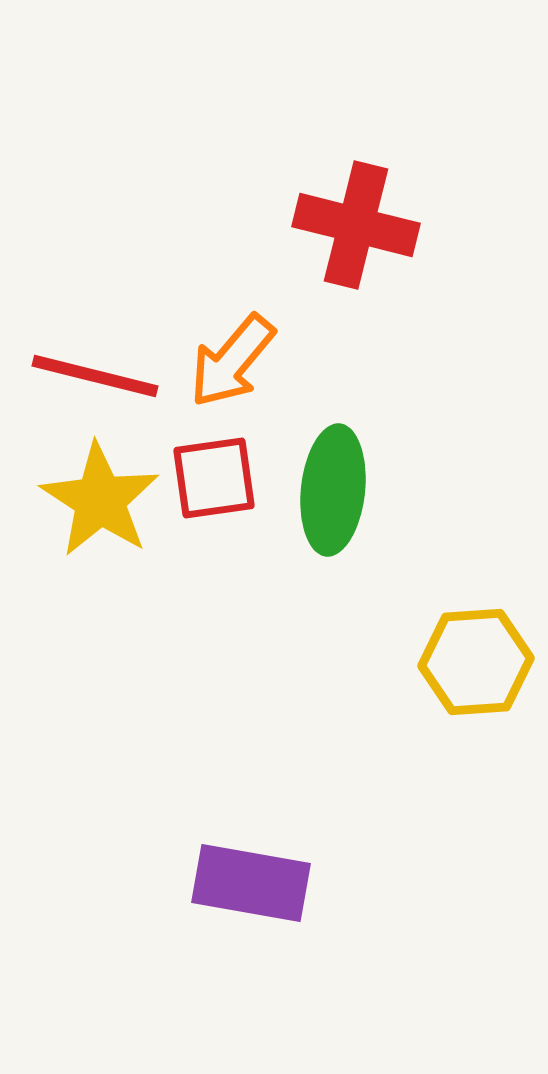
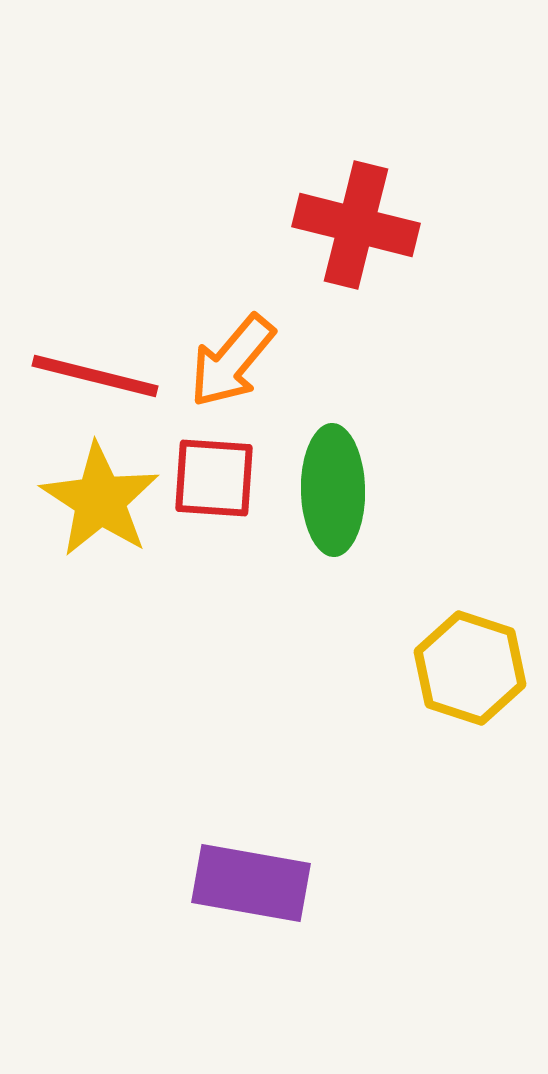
red square: rotated 12 degrees clockwise
green ellipse: rotated 7 degrees counterclockwise
yellow hexagon: moved 6 px left, 6 px down; rotated 22 degrees clockwise
